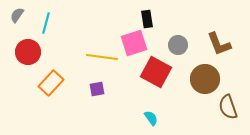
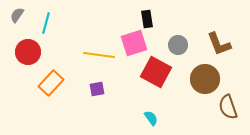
yellow line: moved 3 px left, 2 px up
